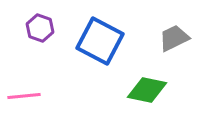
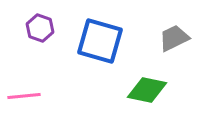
blue square: rotated 12 degrees counterclockwise
